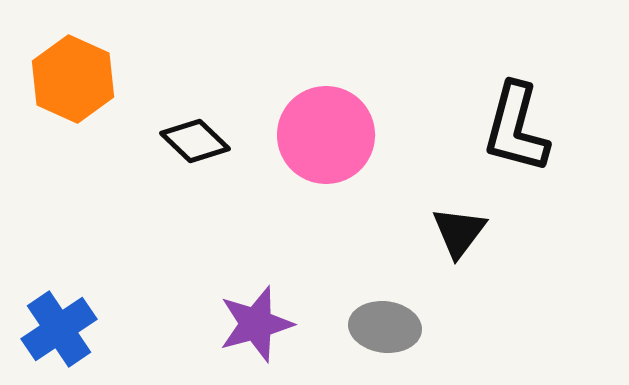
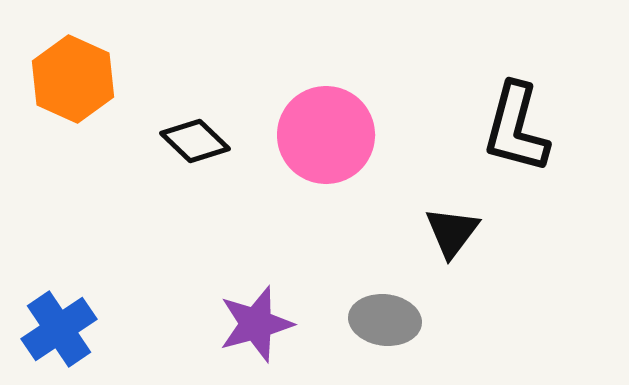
black triangle: moved 7 px left
gray ellipse: moved 7 px up
